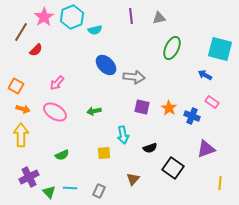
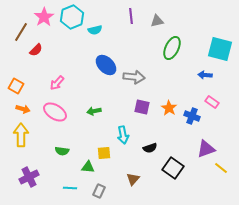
gray triangle: moved 2 px left, 3 px down
blue arrow: rotated 24 degrees counterclockwise
green semicircle: moved 4 px up; rotated 32 degrees clockwise
yellow line: moved 1 px right, 15 px up; rotated 56 degrees counterclockwise
green triangle: moved 39 px right, 25 px up; rotated 40 degrees counterclockwise
